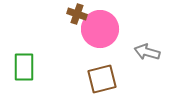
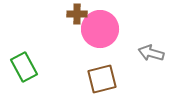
brown cross: rotated 18 degrees counterclockwise
gray arrow: moved 4 px right, 1 px down
green rectangle: rotated 28 degrees counterclockwise
